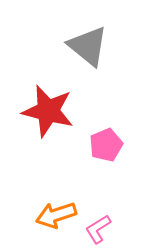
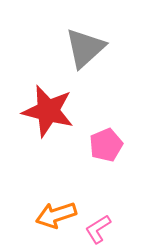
gray triangle: moved 3 px left, 2 px down; rotated 39 degrees clockwise
